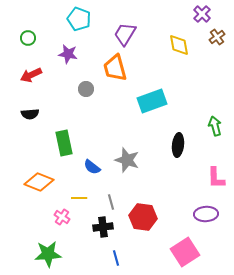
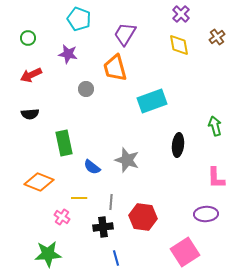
purple cross: moved 21 px left
gray line: rotated 21 degrees clockwise
